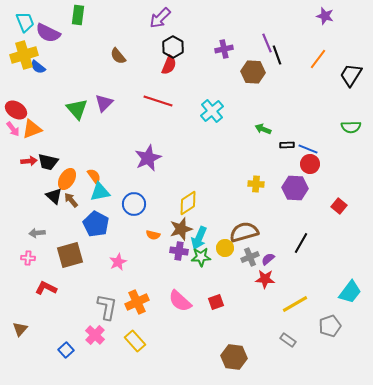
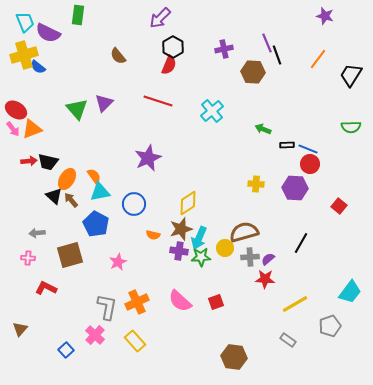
gray cross at (250, 257): rotated 18 degrees clockwise
